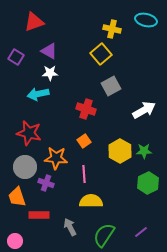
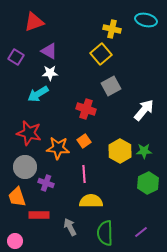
cyan arrow: rotated 20 degrees counterclockwise
white arrow: rotated 20 degrees counterclockwise
orange star: moved 2 px right, 10 px up
green semicircle: moved 1 px right, 2 px up; rotated 35 degrees counterclockwise
